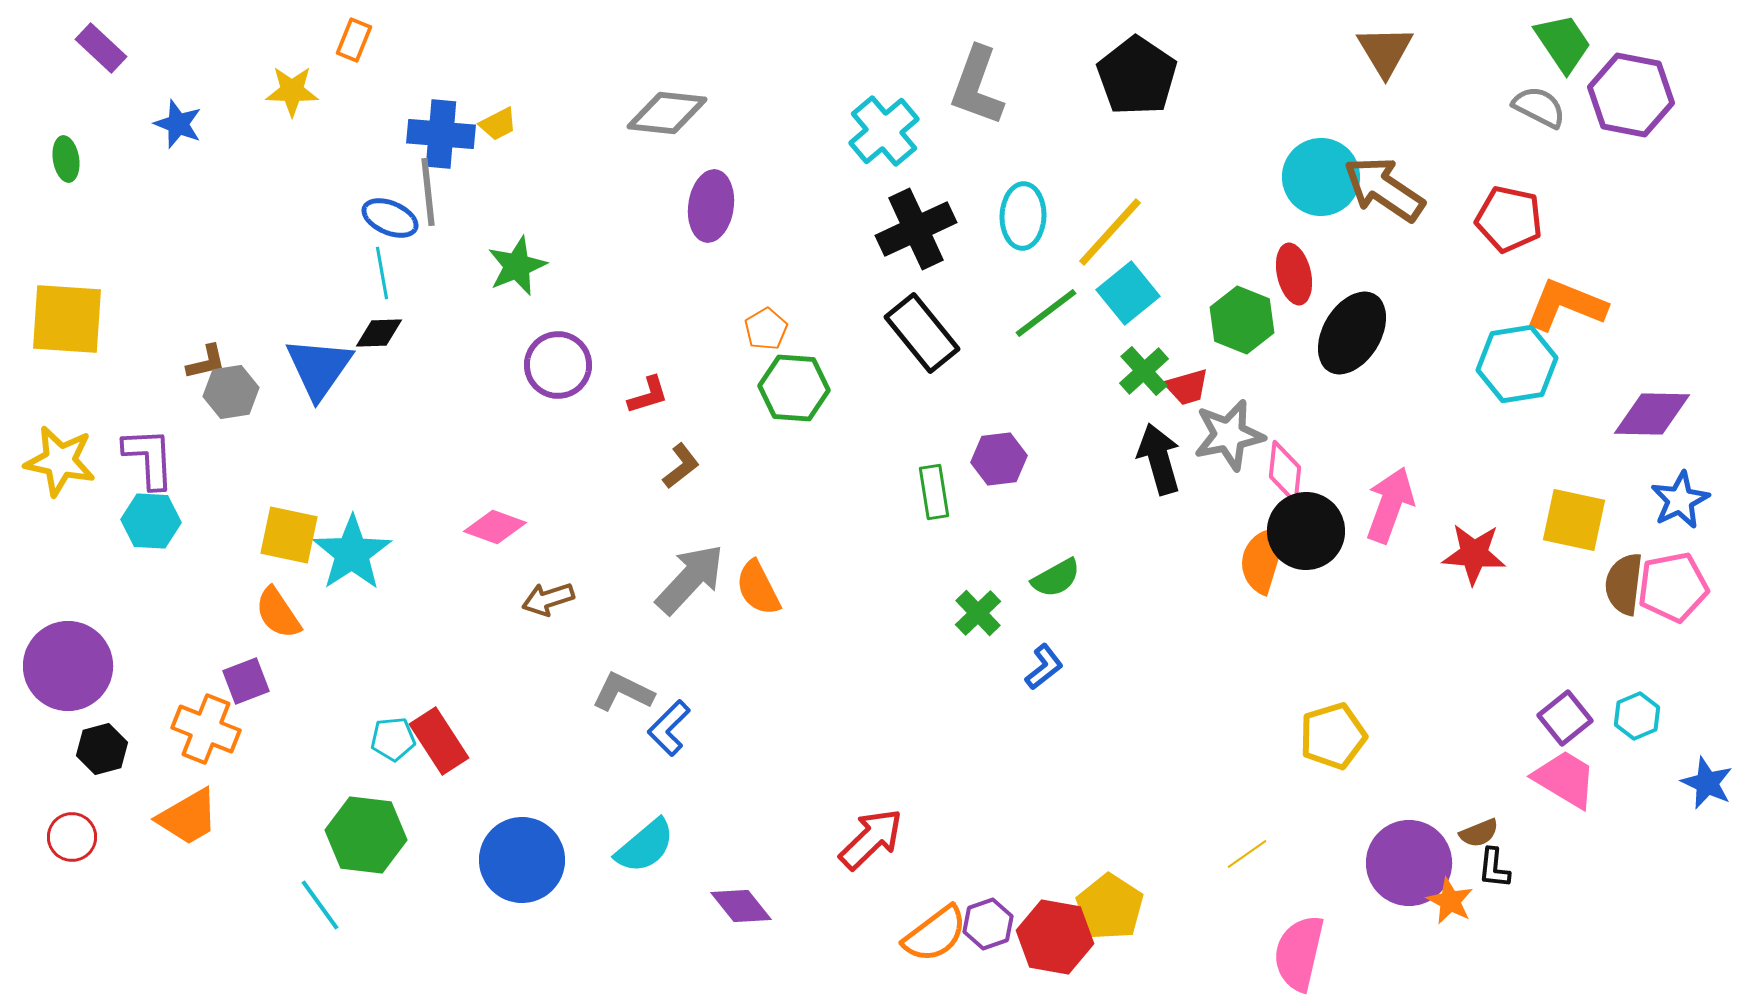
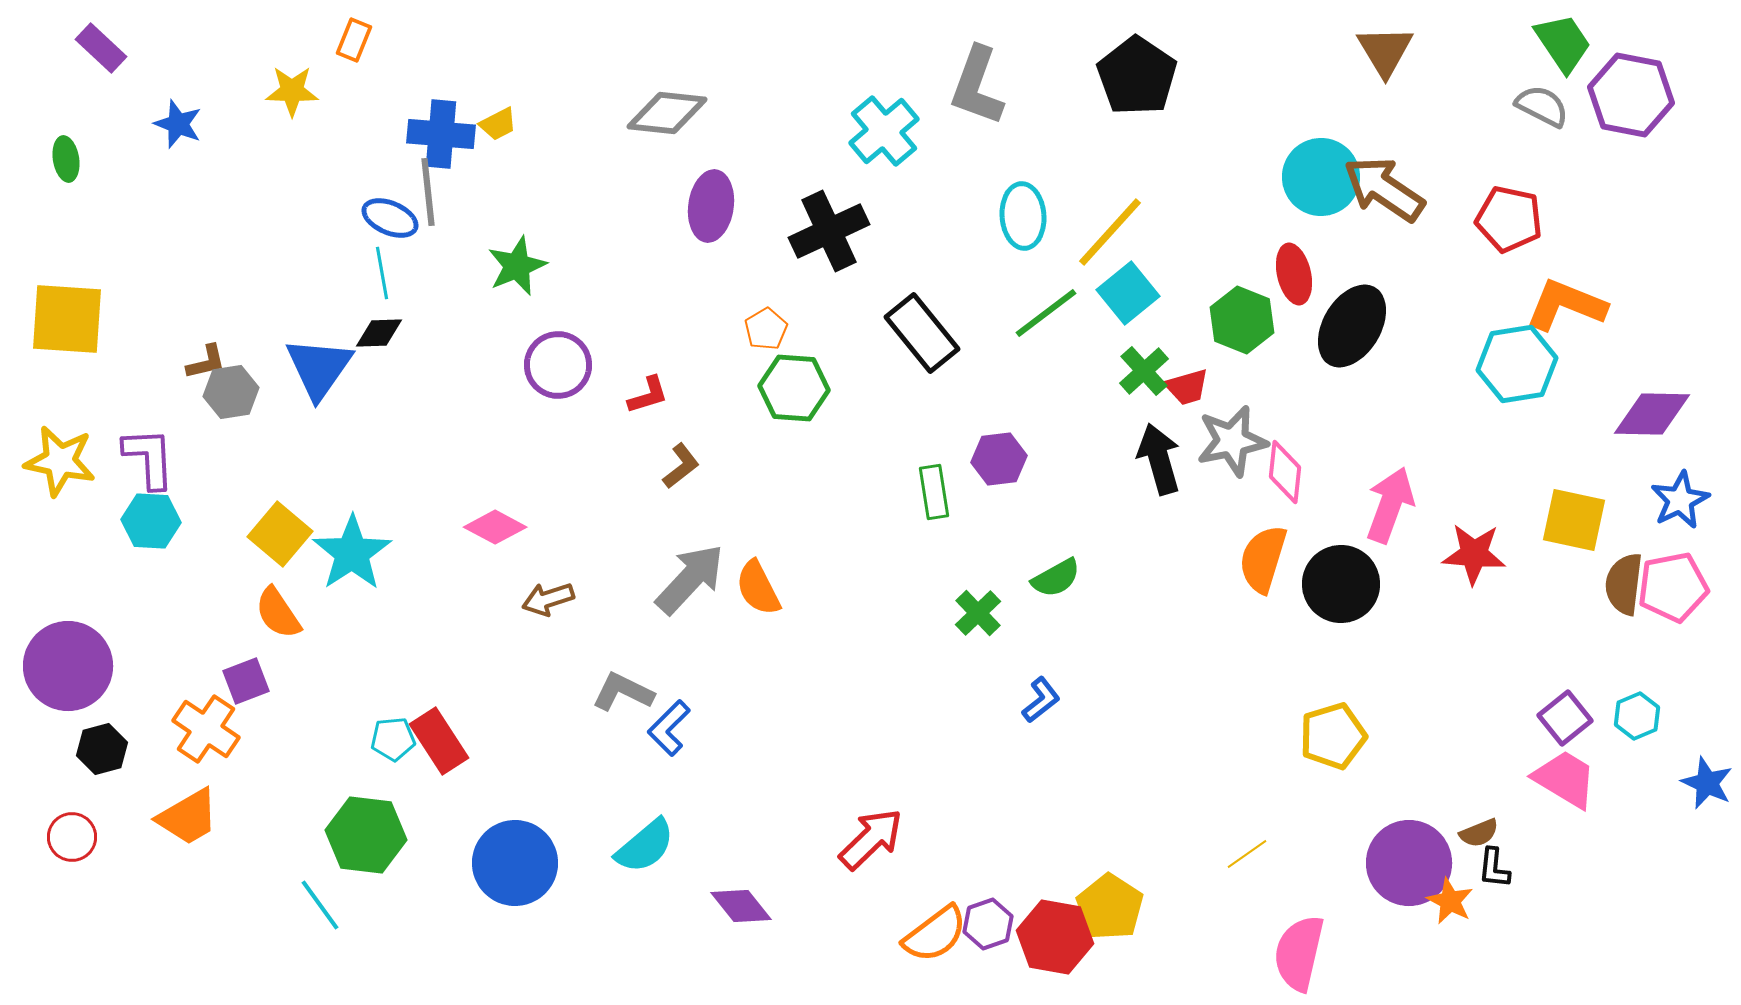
gray semicircle at (1539, 107): moved 3 px right, 1 px up
cyan ellipse at (1023, 216): rotated 6 degrees counterclockwise
black cross at (916, 229): moved 87 px left, 2 px down
black ellipse at (1352, 333): moved 7 px up
gray star at (1229, 435): moved 3 px right, 6 px down
pink diamond at (495, 527): rotated 8 degrees clockwise
black circle at (1306, 531): moved 35 px right, 53 px down
yellow square at (289, 535): moved 9 px left, 1 px up; rotated 28 degrees clockwise
blue L-shape at (1044, 667): moved 3 px left, 33 px down
orange cross at (206, 729): rotated 12 degrees clockwise
blue circle at (522, 860): moved 7 px left, 3 px down
